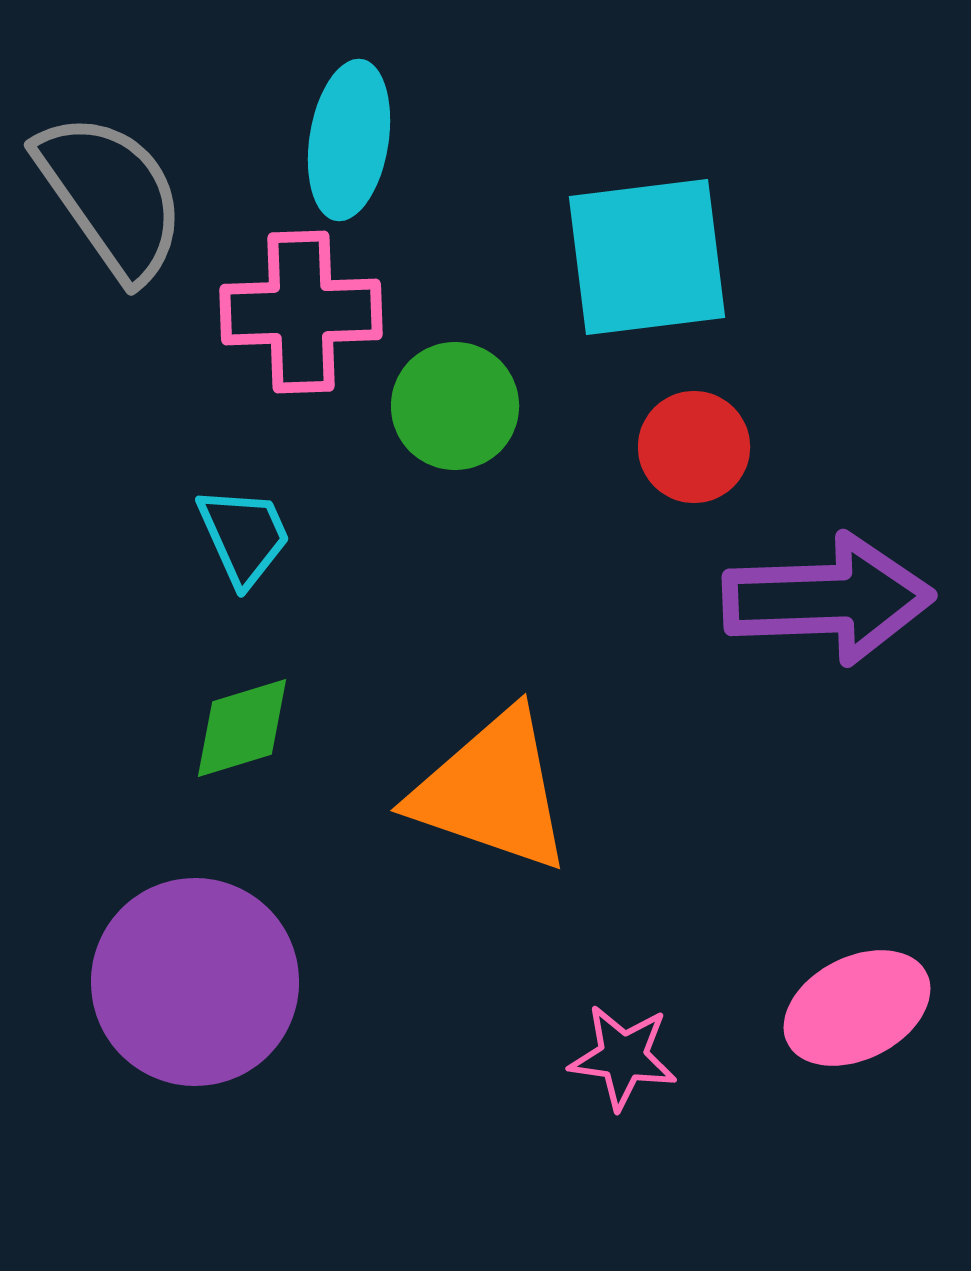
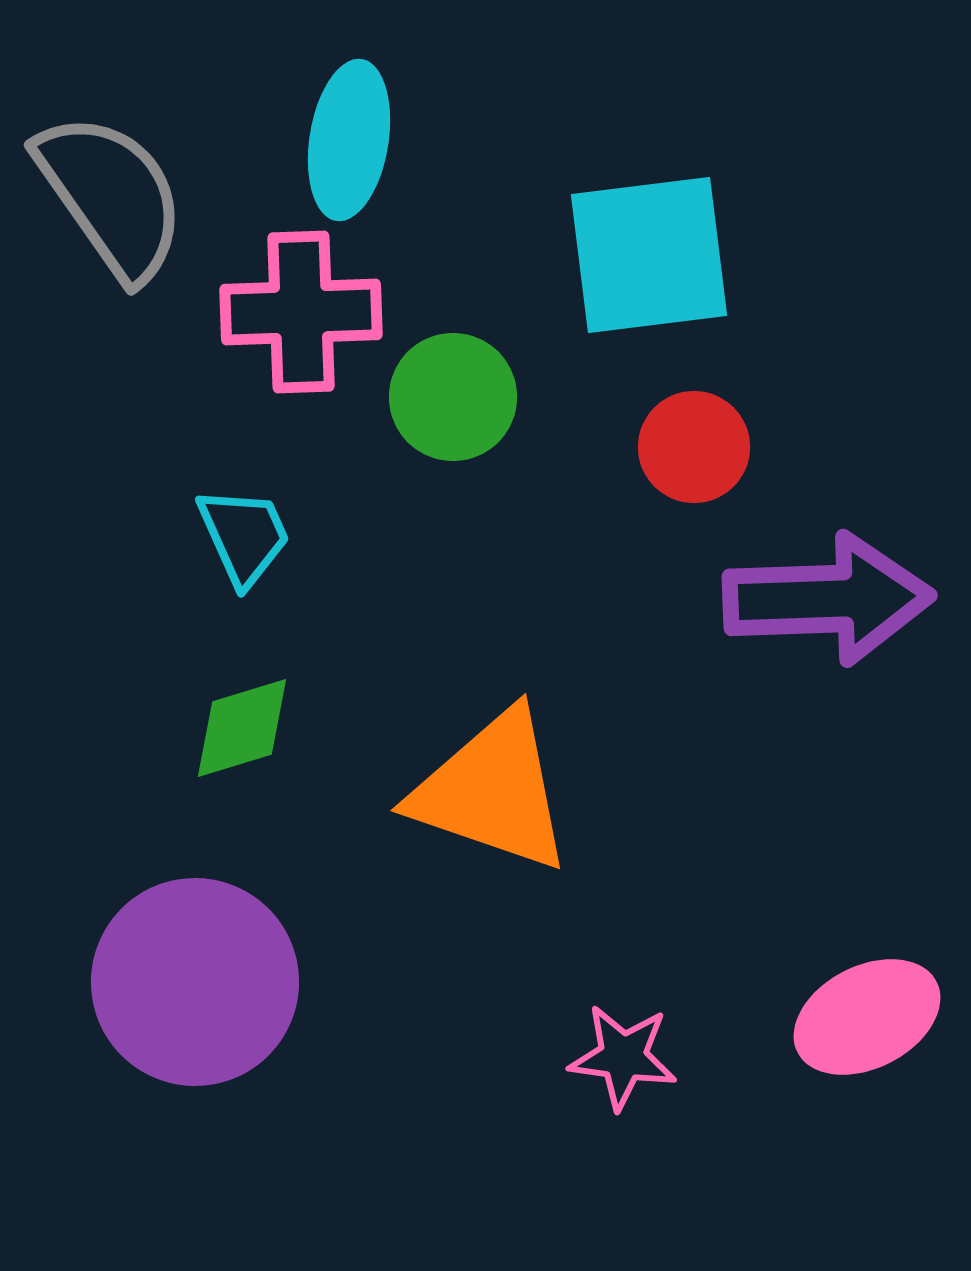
cyan square: moved 2 px right, 2 px up
green circle: moved 2 px left, 9 px up
pink ellipse: moved 10 px right, 9 px down
